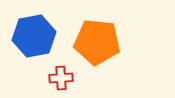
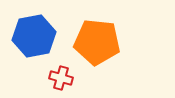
red cross: rotated 20 degrees clockwise
